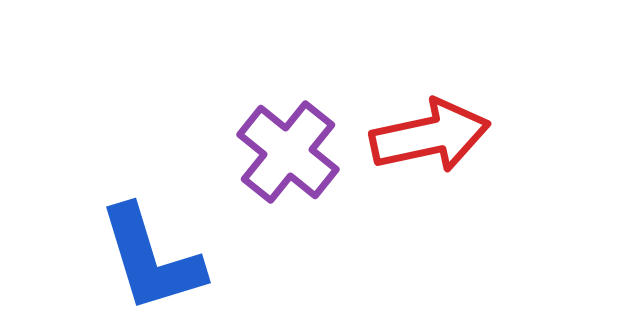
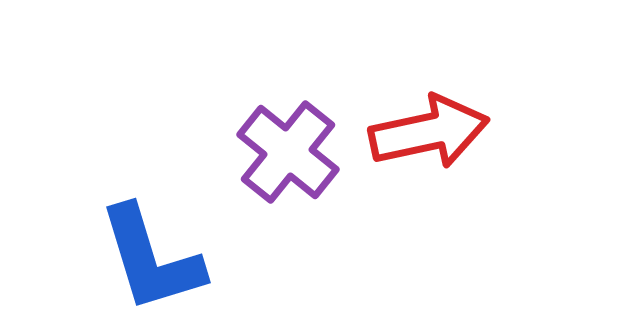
red arrow: moved 1 px left, 4 px up
